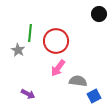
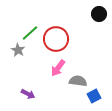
green line: rotated 42 degrees clockwise
red circle: moved 2 px up
